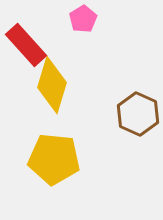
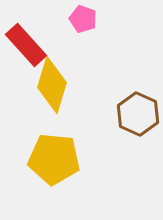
pink pentagon: rotated 20 degrees counterclockwise
